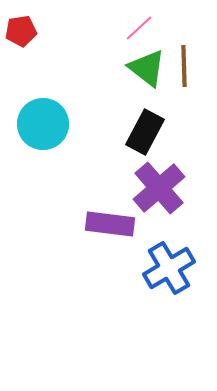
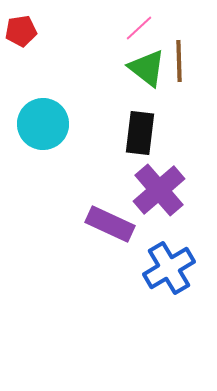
brown line: moved 5 px left, 5 px up
black rectangle: moved 5 px left, 1 px down; rotated 21 degrees counterclockwise
purple cross: moved 2 px down
purple rectangle: rotated 18 degrees clockwise
